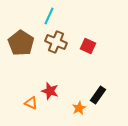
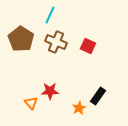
cyan line: moved 1 px right, 1 px up
brown pentagon: moved 4 px up
red star: rotated 18 degrees counterclockwise
black rectangle: moved 1 px down
orange triangle: rotated 24 degrees clockwise
